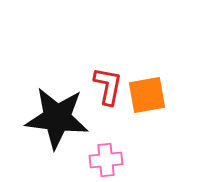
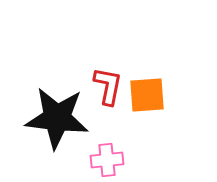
orange square: rotated 6 degrees clockwise
pink cross: moved 1 px right
